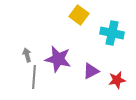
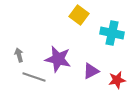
gray arrow: moved 8 px left
gray line: rotated 75 degrees counterclockwise
